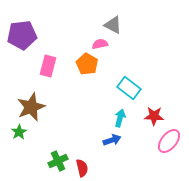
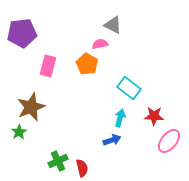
purple pentagon: moved 2 px up
